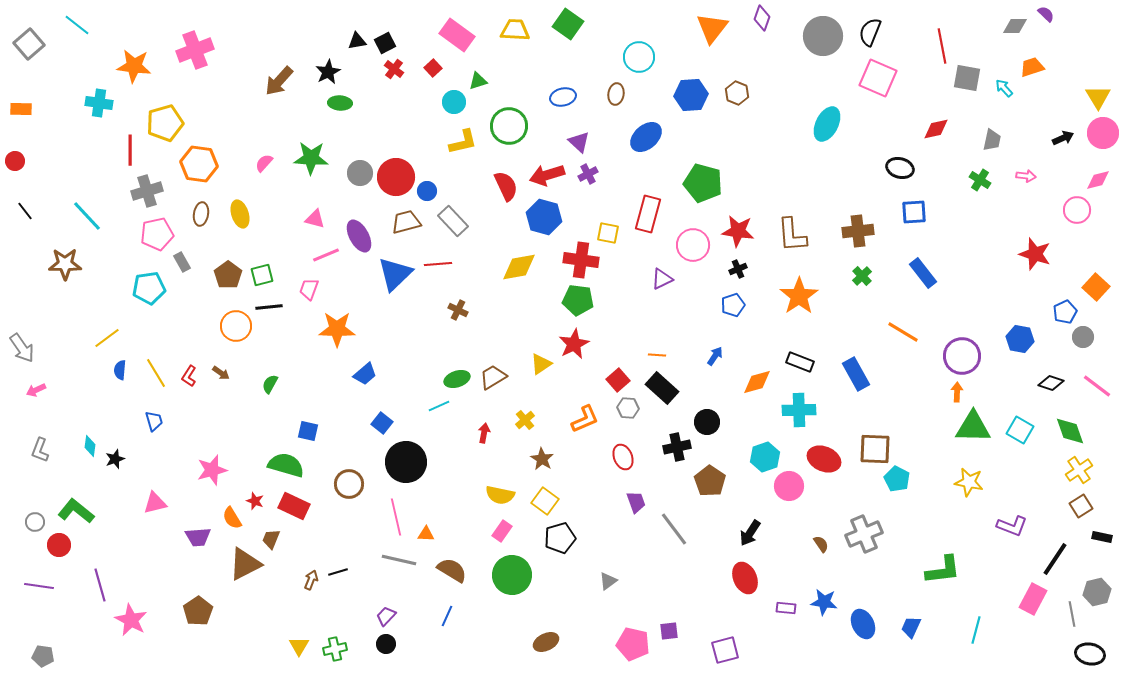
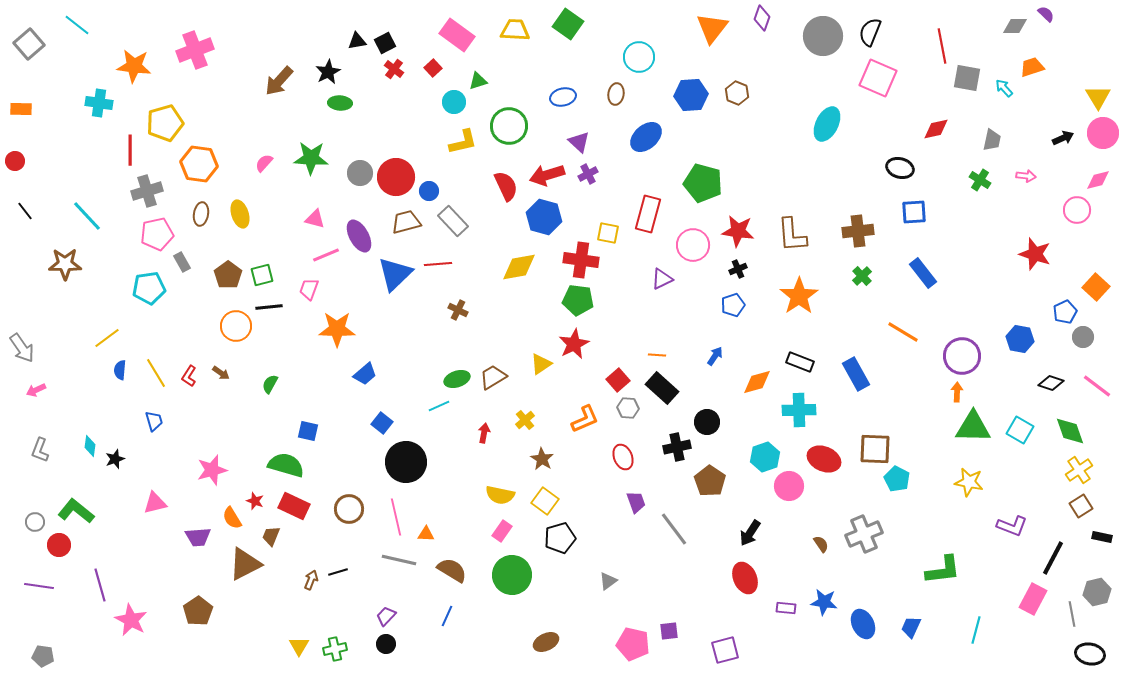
blue circle at (427, 191): moved 2 px right
brown circle at (349, 484): moved 25 px down
brown trapezoid at (271, 539): moved 3 px up
black line at (1055, 559): moved 2 px left, 1 px up; rotated 6 degrees counterclockwise
